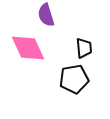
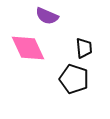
purple semicircle: moved 1 px right, 1 px down; rotated 50 degrees counterclockwise
black pentagon: rotated 28 degrees clockwise
